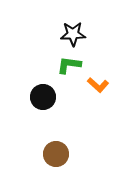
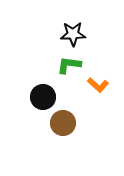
brown circle: moved 7 px right, 31 px up
